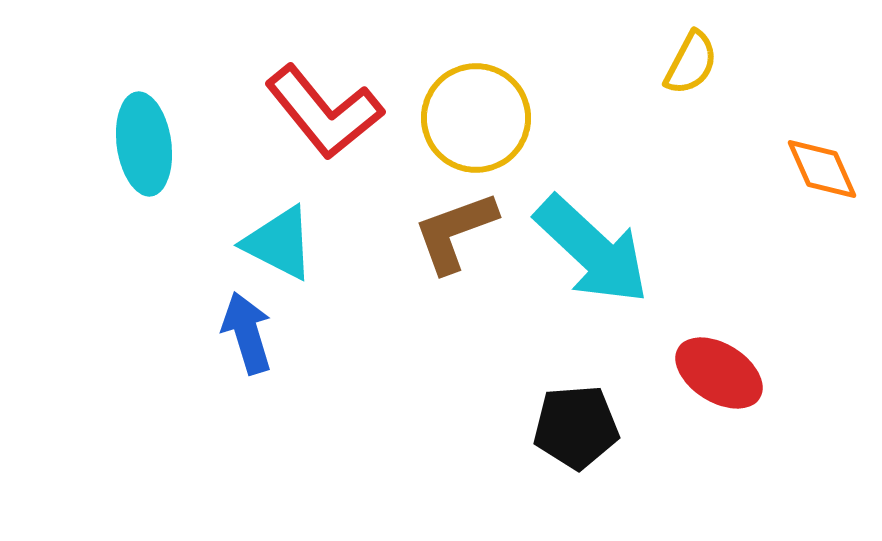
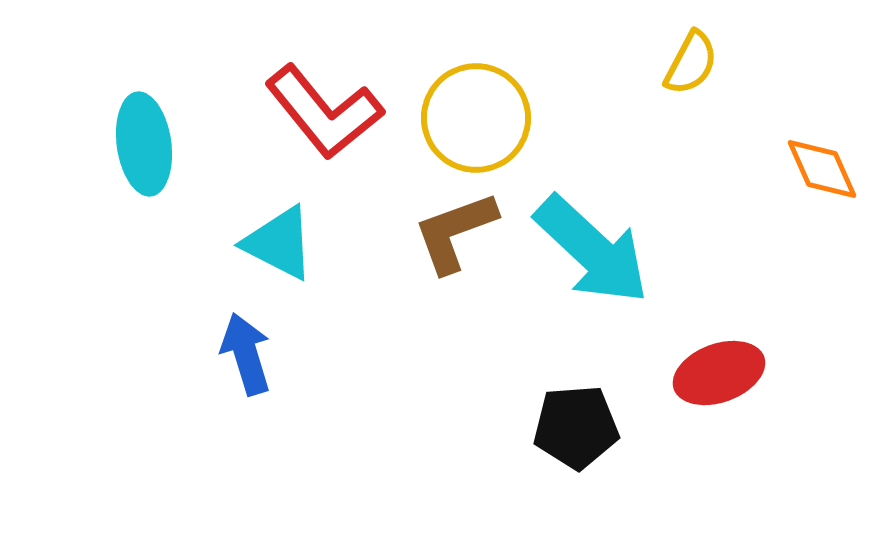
blue arrow: moved 1 px left, 21 px down
red ellipse: rotated 52 degrees counterclockwise
